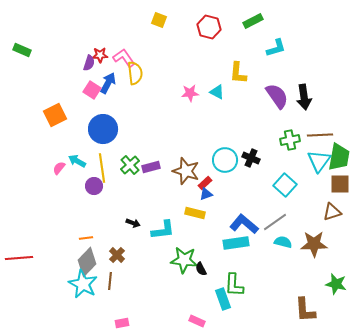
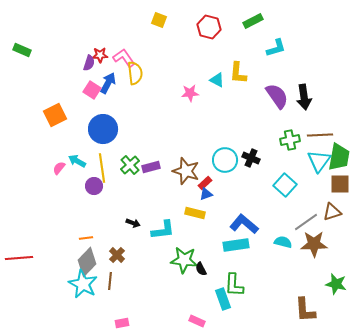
cyan triangle at (217, 92): moved 12 px up
gray line at (275, 222): moved 31 px right
cyan rectangle at (236, 243): moved 2 px down
